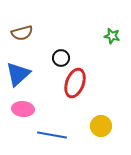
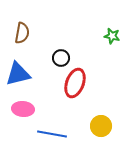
brown semicircle: rotated 65 degrees counterclockwise
blue triangle: rotated 28 degrees clockwise
blue line: moved 1 px up
